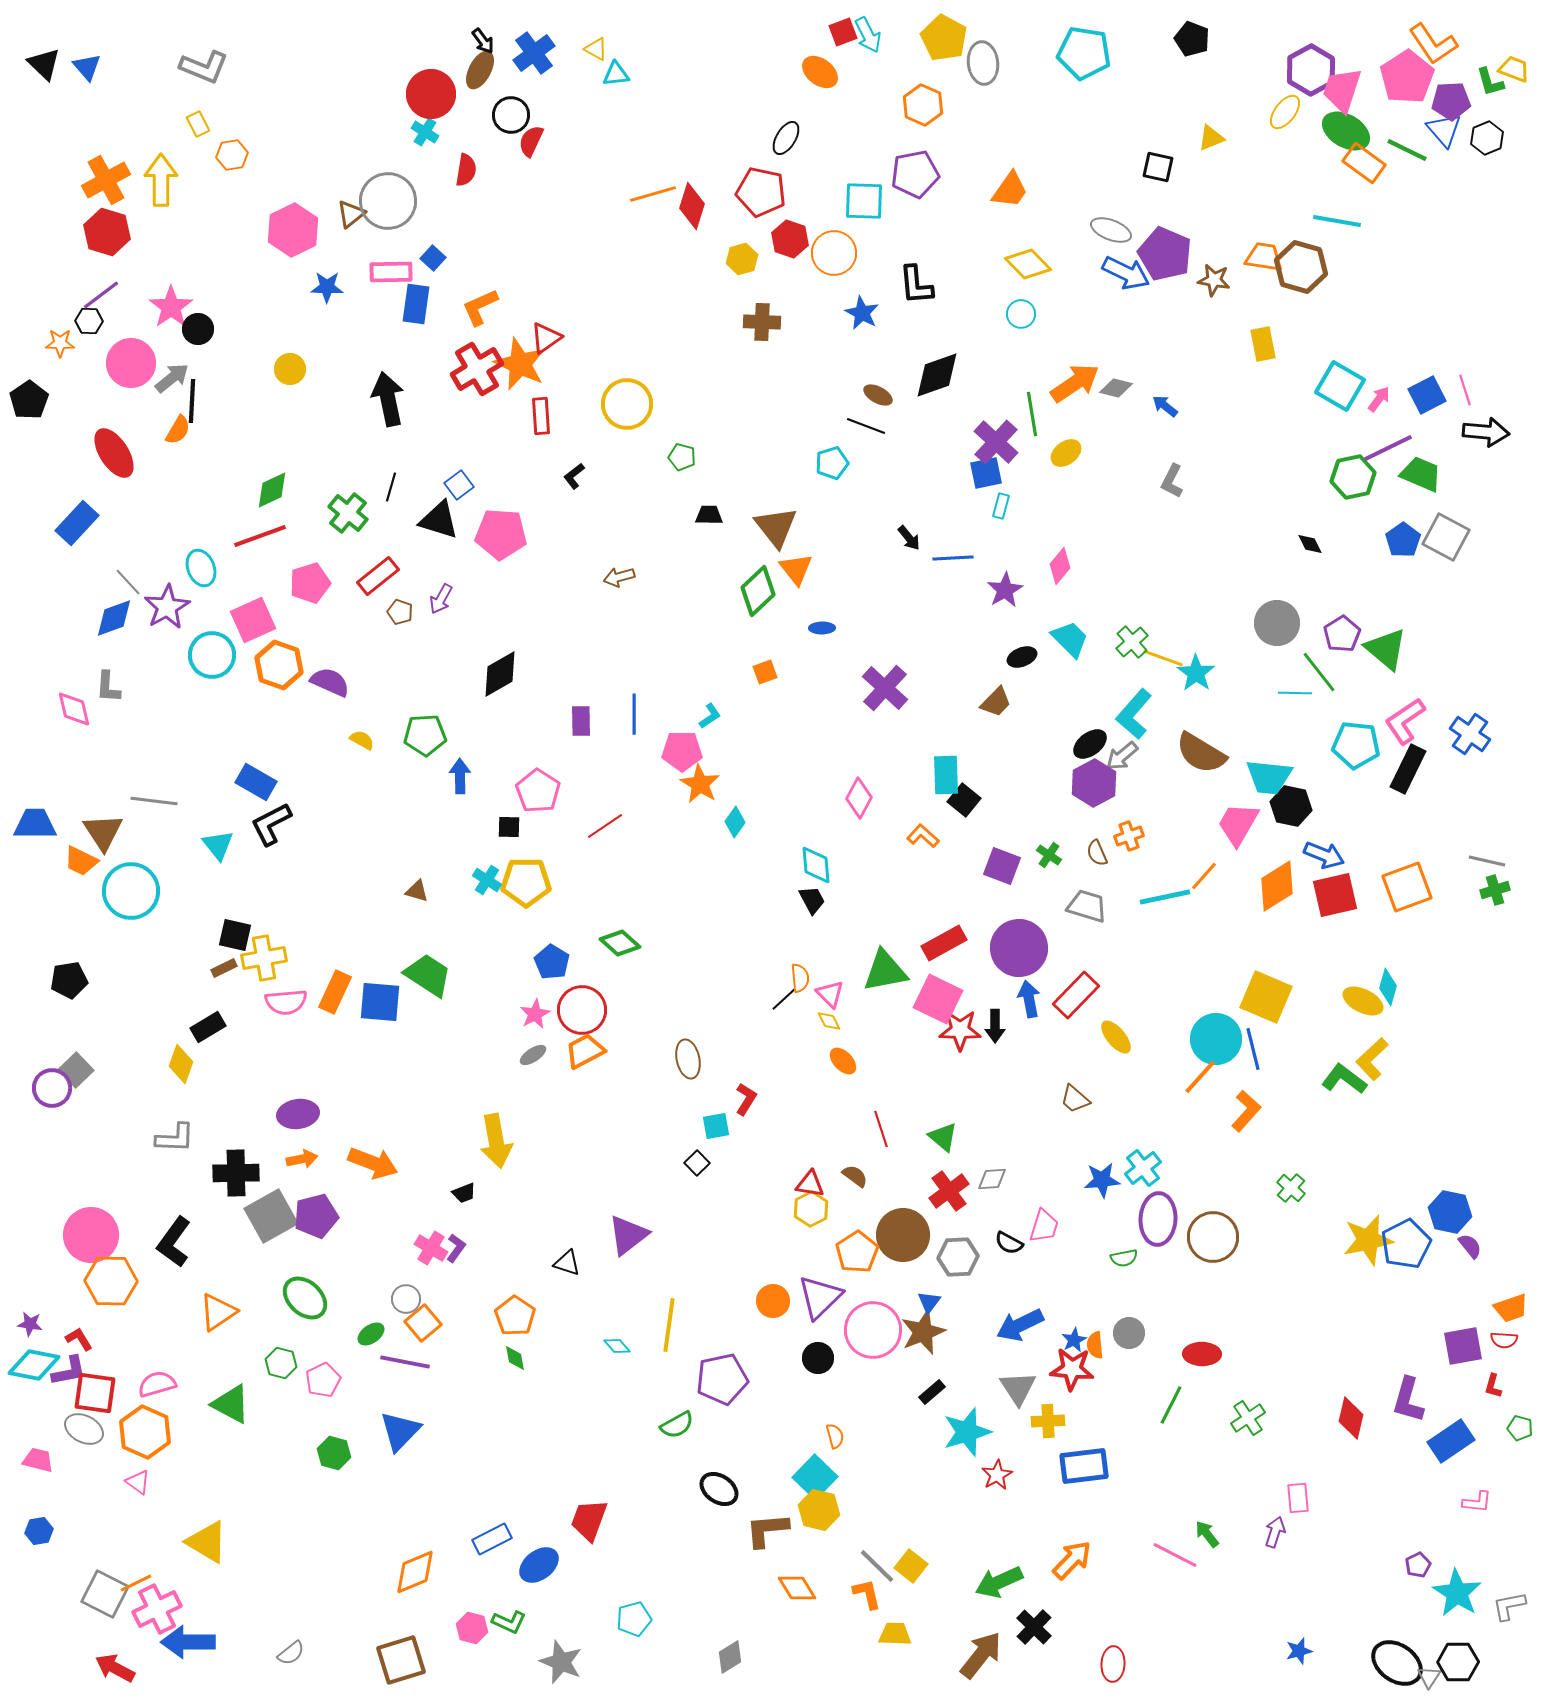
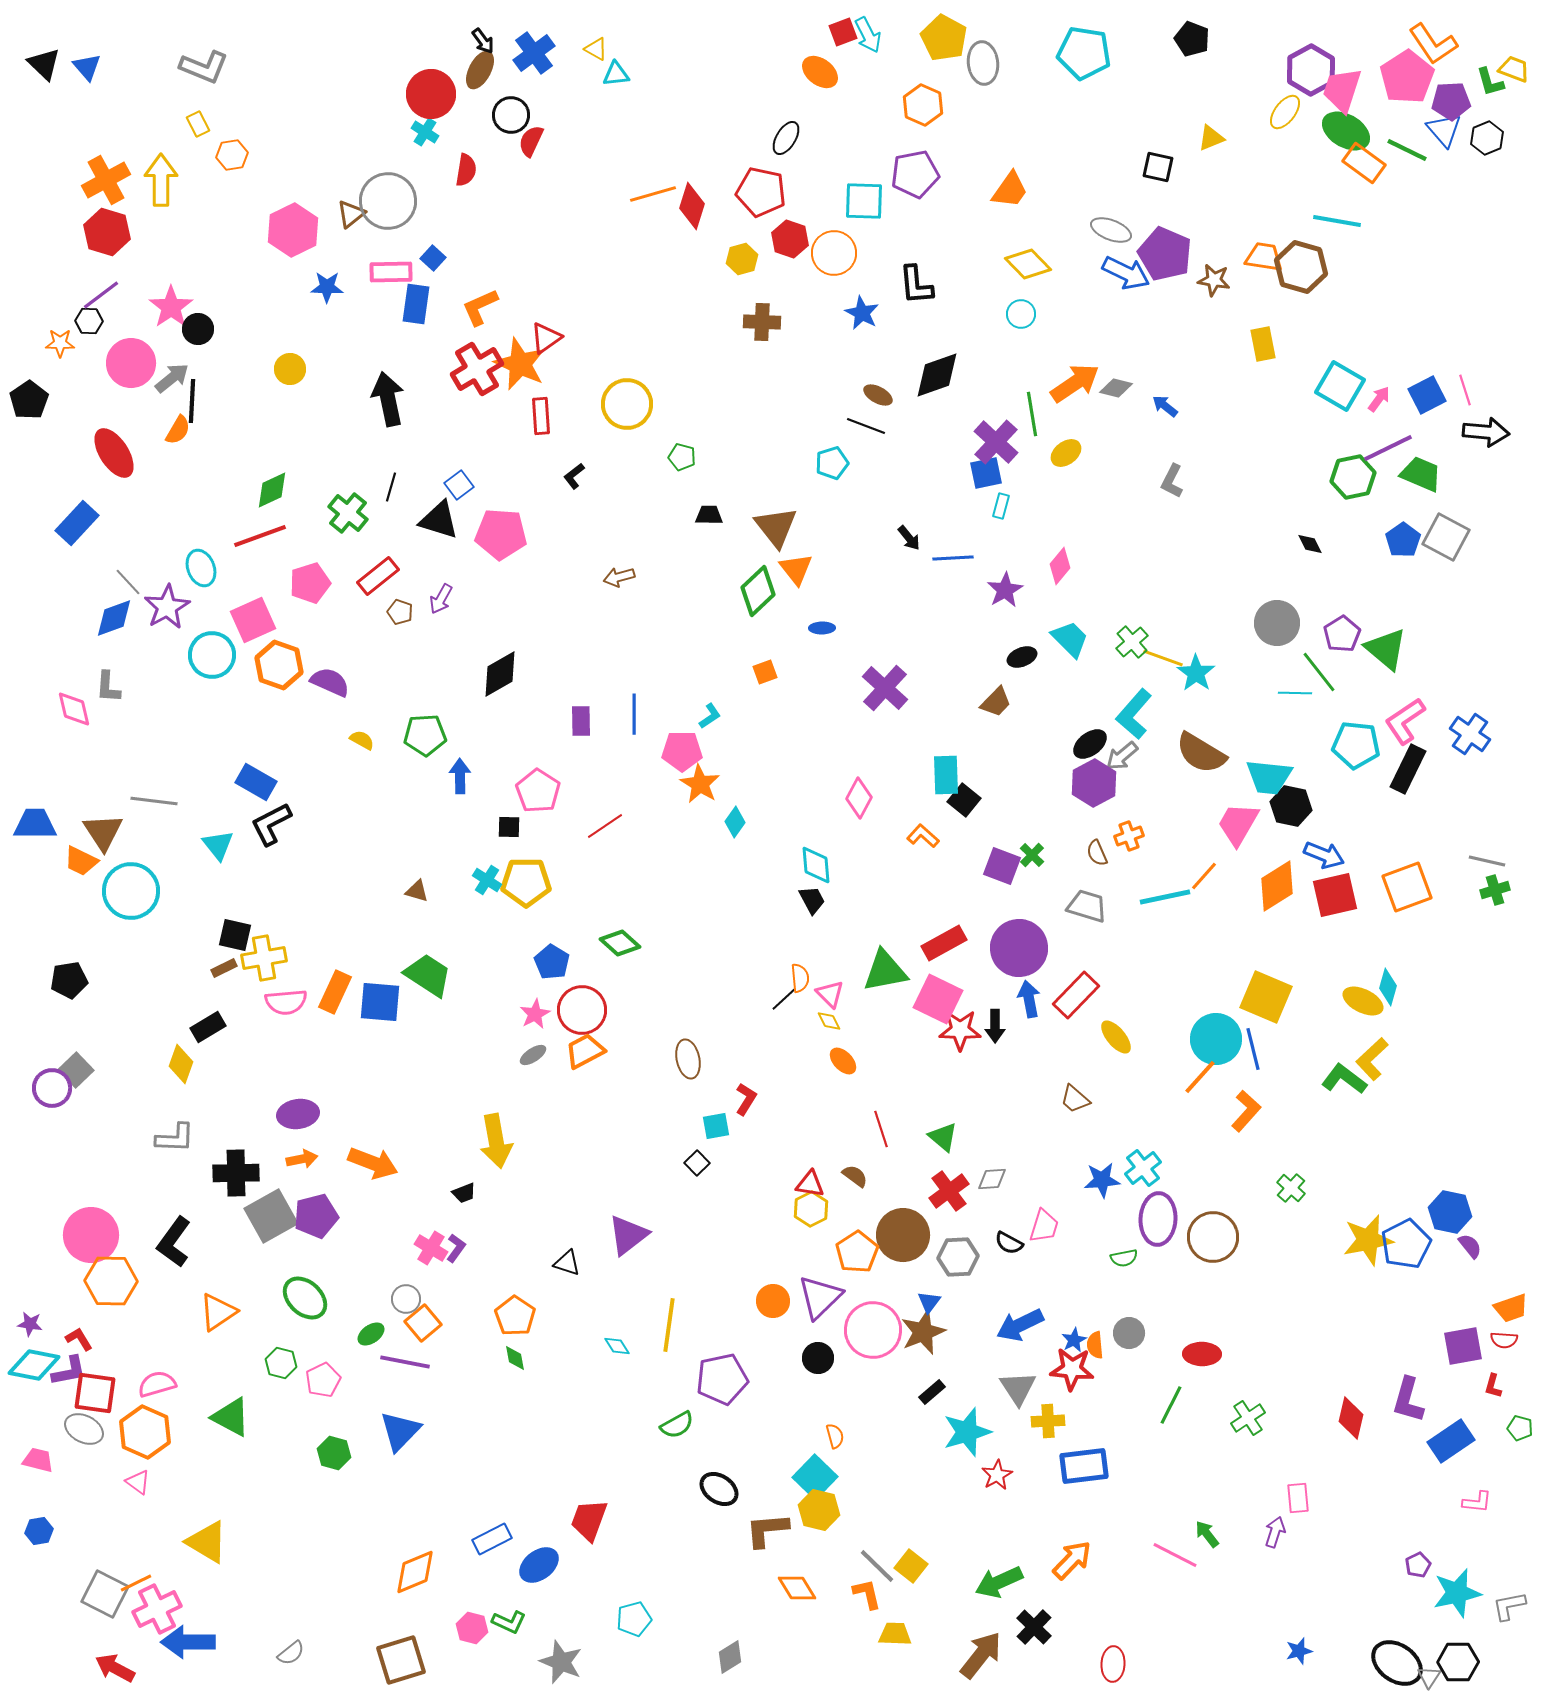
green cross at (1049, 855): moved 17 px left; rotated 10 degrees clockwise
cyan diamond at (617, 1346): rotated 8 degrees clockwise
green triangle at (231, 1404): moved 13 px down
cyan star at (1457, 1593): rotated 27 degrees clockwise
